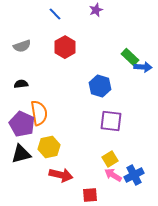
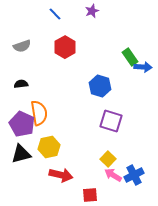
purple star: moved 4 px left, 1 px down
green rectangle: rotated 12 degrees clockwise
purple square: rotated 10 degrees clockwise
yellow square: moved 2 px left; rotated 14 degrees counterclockwise
